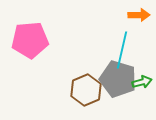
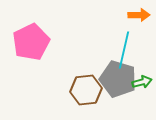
pink pentagon: moved 1 px right, 2 px down; rotated 21 degrees counterclockwise
cyan line: moved 2 px right
brown hexagon: rotated 16 degrees clockwise
